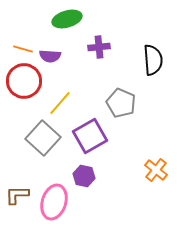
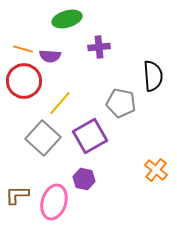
black semicircle: moved 16 px down
gray pentagon: rotated 12 degrees counterclockwise
purple hexagon: moved 3 px down
